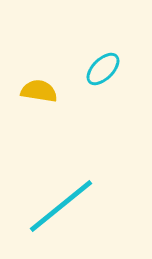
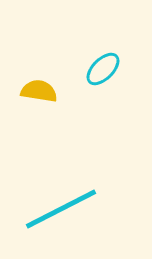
cyan line: moved 3 px down; rotated 12 degrees clockwise
